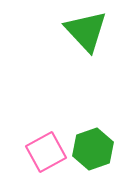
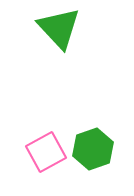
green triangle: moved 27 px left, 3 px up
